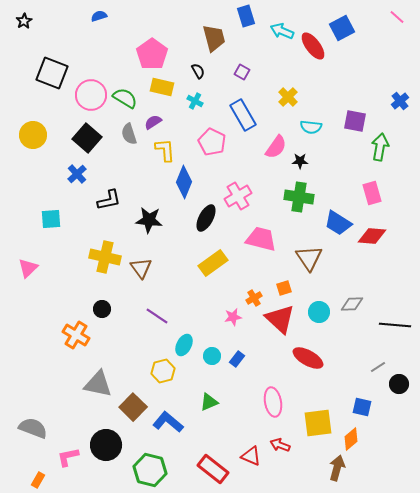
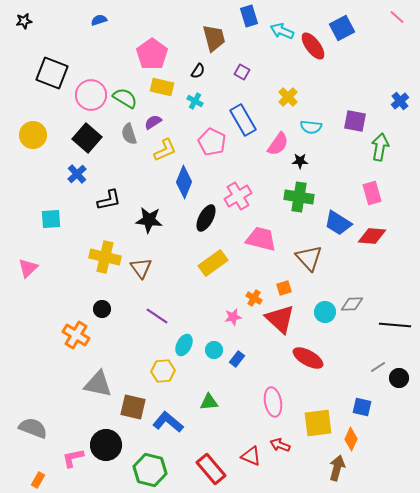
blue semicircle at (99, 16): moved 4 px down
blue rectangle at (246, 16): moved 3 px right
black star at (24, 21): rotated 21 degrees clockwise
black semicircle at (198, 71): rotated 63 degrees clockwise
blue rectangle at (243, 115): moved 5 px down
pink semicircle at (276, 147): moved 2 px right, 3 px up
yellow L-shape at (165, 150): rotated 70 degrees clockwise
brown triangle at (309, 258): rotated 8 degrees counterclockwise
orange cross at (254, 298): rotated 28 degrees counterclockwise
cyan circle at (319, 312): moved 6 px right
cyan circle at (212, 356): moved 2 px right, 6 px up
yellow hexagon at (163, 371): rotated 10 degrees clockwise
black circle at (399, 384): moved 6 px up
green triangle at (209, 402): rotated 18 degrees clockwise
brown square at (133, 407): rotated 32 degrees counterclockwise
orange diamond at (351, 439): rotated 25 degrees counterclockwise
pink L-shape at (68, 457): moved 5 px right, 1 px down
red rectangle at (213, 469): moved 2 px left; rotated 12 degrees clockwise
